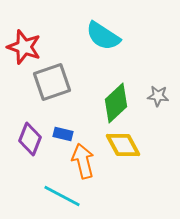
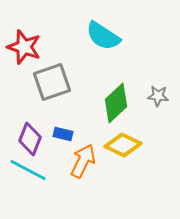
yellow diamond: rotated 36 degrees counterclockwise
orange arrow: rotated 40 degrees clockwise
cyan line: moved 34 px left, 26 px up
